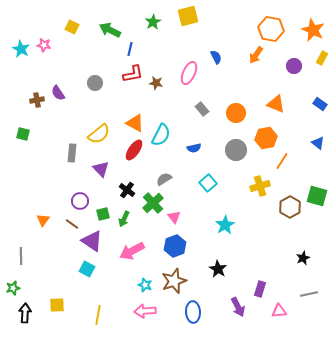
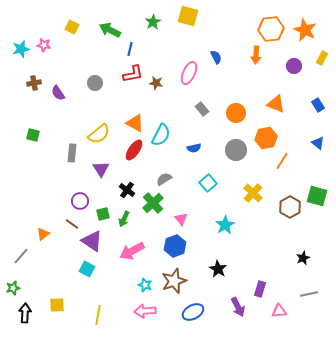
yellow square at (188, 16): rotated 30 degrees clockwise
orange hexagon at (271, 29): rotated 15 degrees counterclockwise
orange star at (313, 30): moved 8 px left
cyan star at (21, 49): rotated 30 degrees clockwise
orange arrow at (256, 55): rotated 30 degrees counterclockwise
brown cross at (37, 100): moved 3 px left, 17 px up
blue rectangle at (320, 104): moved 2 px left, 1 px down; rotated 24 degrees clockwise
green square at (23, 134): moved 10 px right, 1 px down
purple triangle at (101, 169): rotated 12 degrees clockwise
yellow cross at (260, 186): moved 7 px left, 7 px down; rotated 30 degrees counterclockwise
pink triangle at (174, 217): moved 7 px right, 2 px down
orange triangle at (43, 220): moved 14 px down; rotated 16 degrees clockwise
gray line at (21, 256): rotated 42 degrees clockwise
blue ellipse at (193, 312): rotated 65 degrees clockwise
